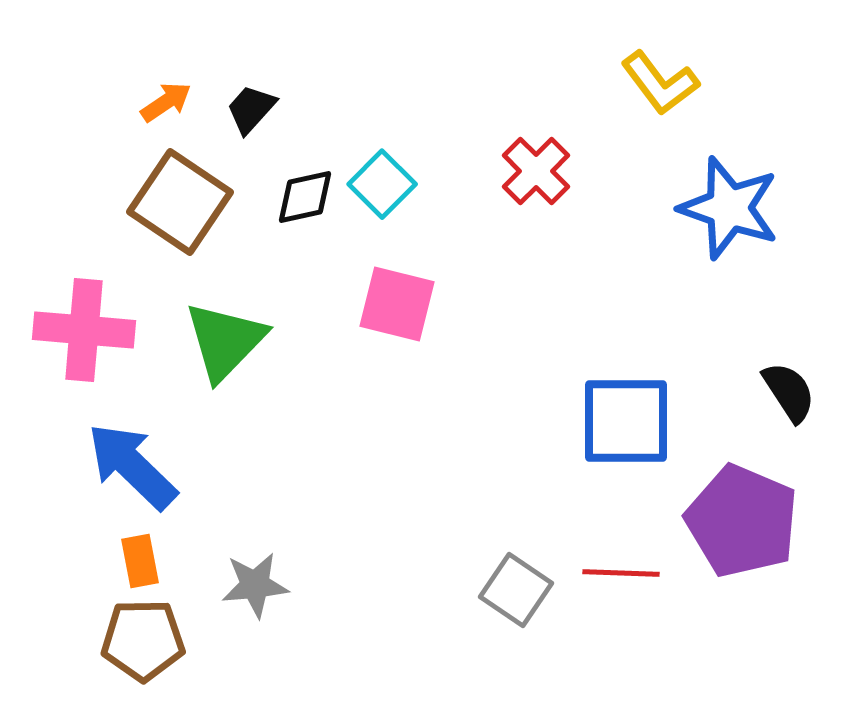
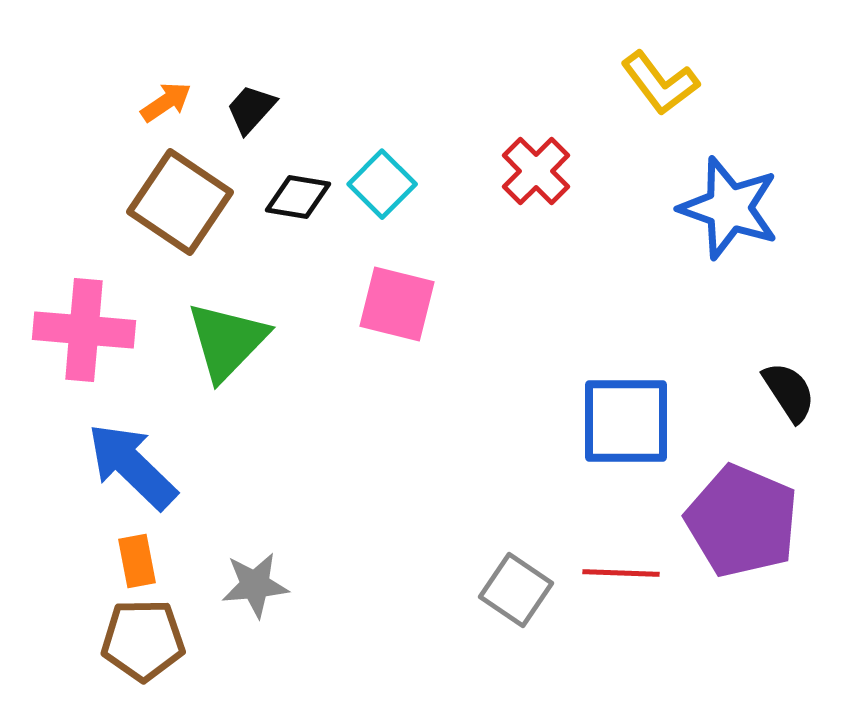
black diamond: moved 7 px left; rotated 22 degrees clockwise
green triangle: moved 2 px right
orange rectangle: moved 3 px left
